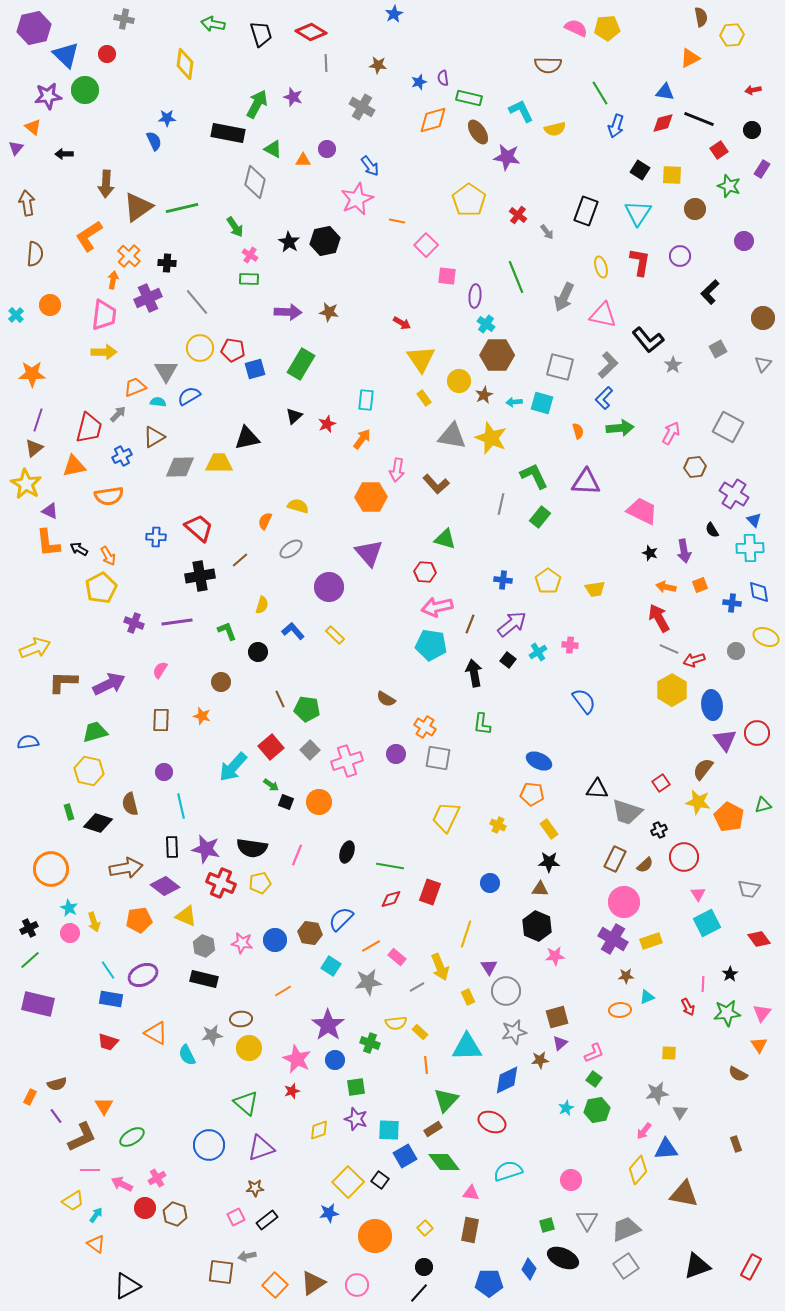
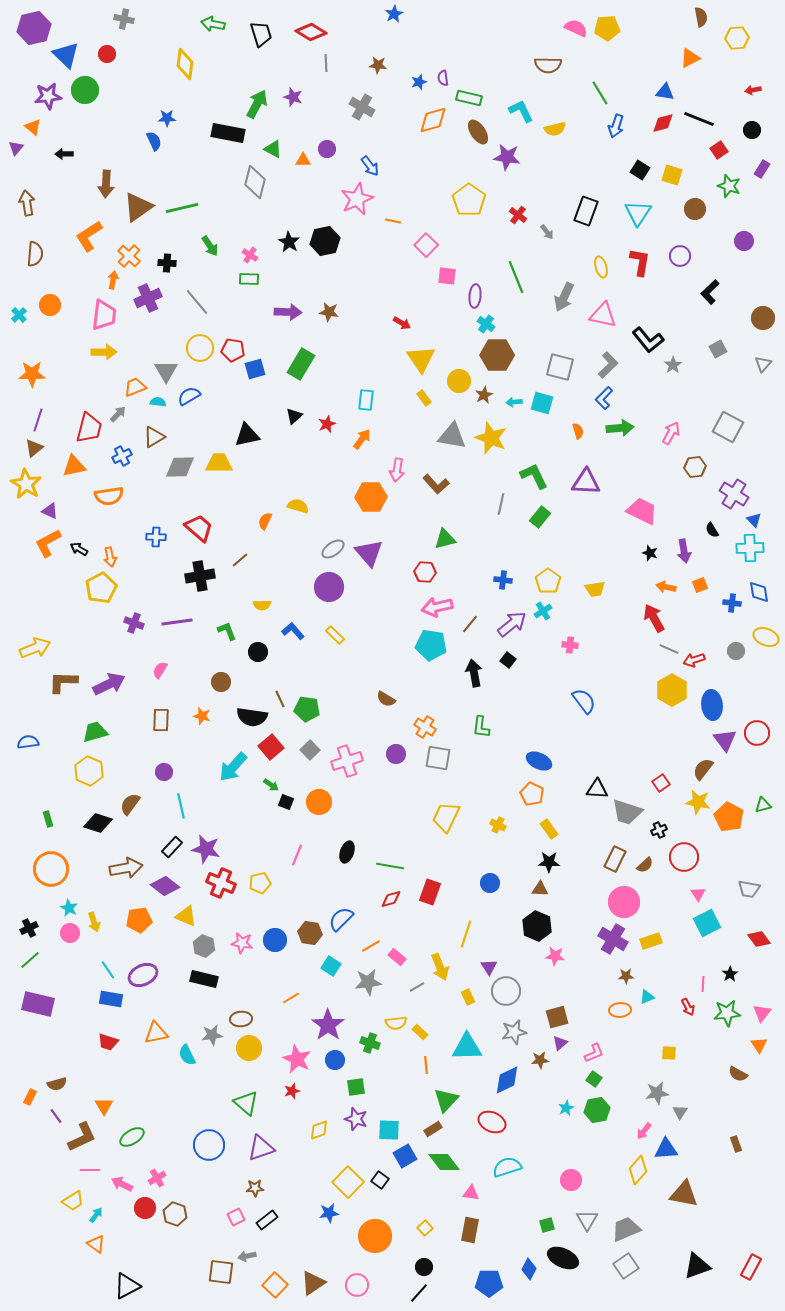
yellow hexagon at (732, 35): moved 5 px right, 3 px down
yellow square at (672, 175): rotated 15 degrees clockwise
orange line at (397, 221): moved 4 px left
green arrow at (235, 227): moved 25 px left, 19 px down
cyan cross at (16, 315): moved 3 px right
black triangle at (247, 438): moved 3 px up
green triangle at (445, 539): rotated 30 degrees counterclockwise
orange L-shape at (48, 543): rotated 68 degrees clockwise
gray ellipse at (291, 549): moved 42 px right
orange arrow at (108, 556): moved 2 px right, 1 px down; rotated 18 degrees clockwise
yellow semicircle at (262, 605): rotated 72 degrees clockwise
red arrow at (659, 618): moved 5 px left
brown line at (470, 624): rotated 18 degrees clockwise
cyan cross at (538, 652): moved 5 px right, 41 px up
green L-shape at (482, 724): moved 1 px left, 3 px down
yellow hexagon at (89, 771): rotated 12 degrees clockwise
orange pentagon at (532, 794): rotated 20 degrees clockwise
brown semicircle at (130, 804): rotated 50 degrees clockwise
green rectangle at (69, 812): moved 21 px left, 7 px down
black rectangle at (172, 847): rotated 45 degrees clockwise
black semicircle at (252, 848): moved 131 px up
pink star at (555, 956): rotated 12 degrees clockwise
orange line at (283, 991): moved 8 px right, 7 px down
orange triangle at (156, 1033): rotated 40 degrees counterclockwise
cyan semicircle at (508, 1171): moved 1 px left, 4 px up
